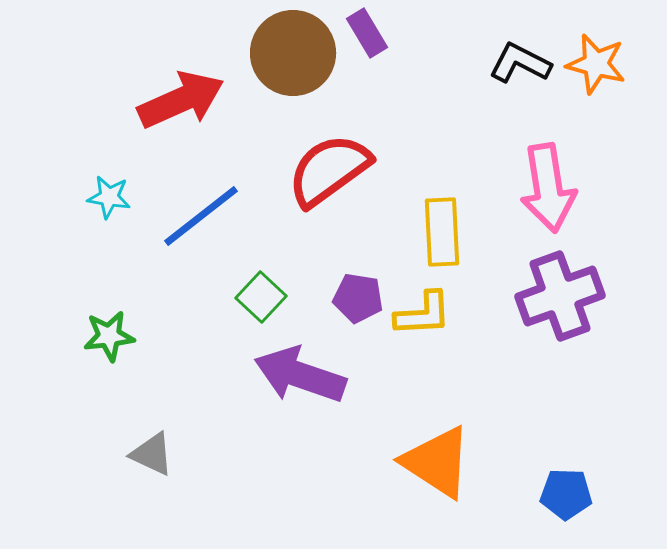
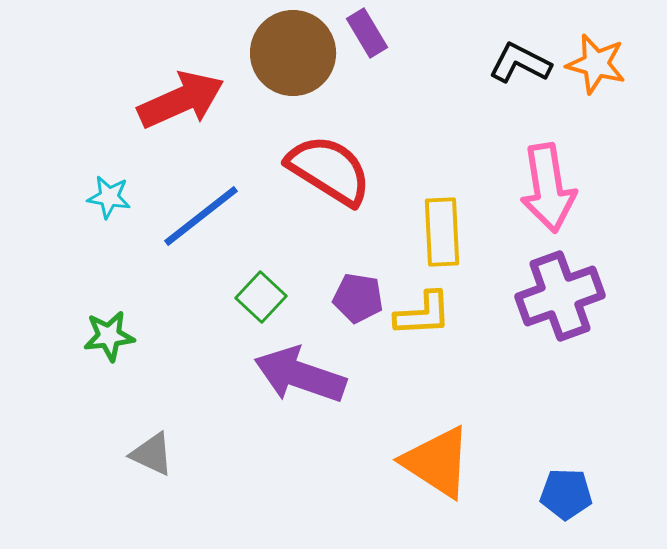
red semicircle: rotated 68 degrees clockwise
